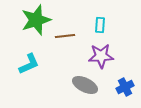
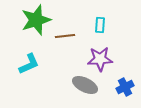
purple star: moved 1 px left, 3 px down
